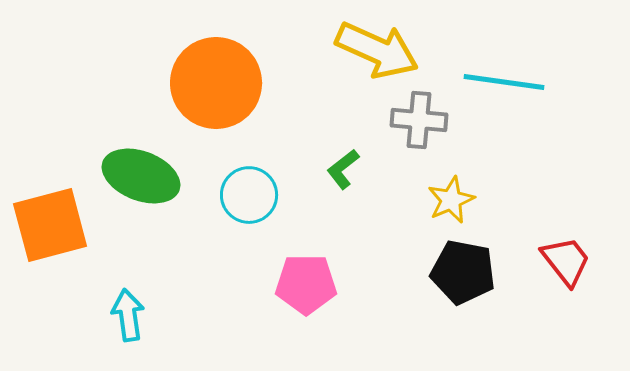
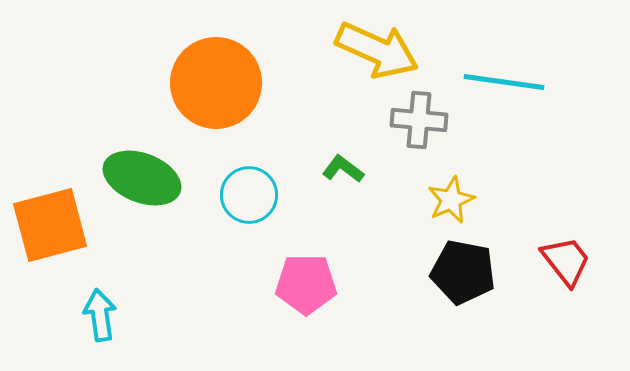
green L-shape: rotated 75 degrees clockwise
green ellipse: moved 1 px right, 2 px down
cyan arrow: moved 28 px left
